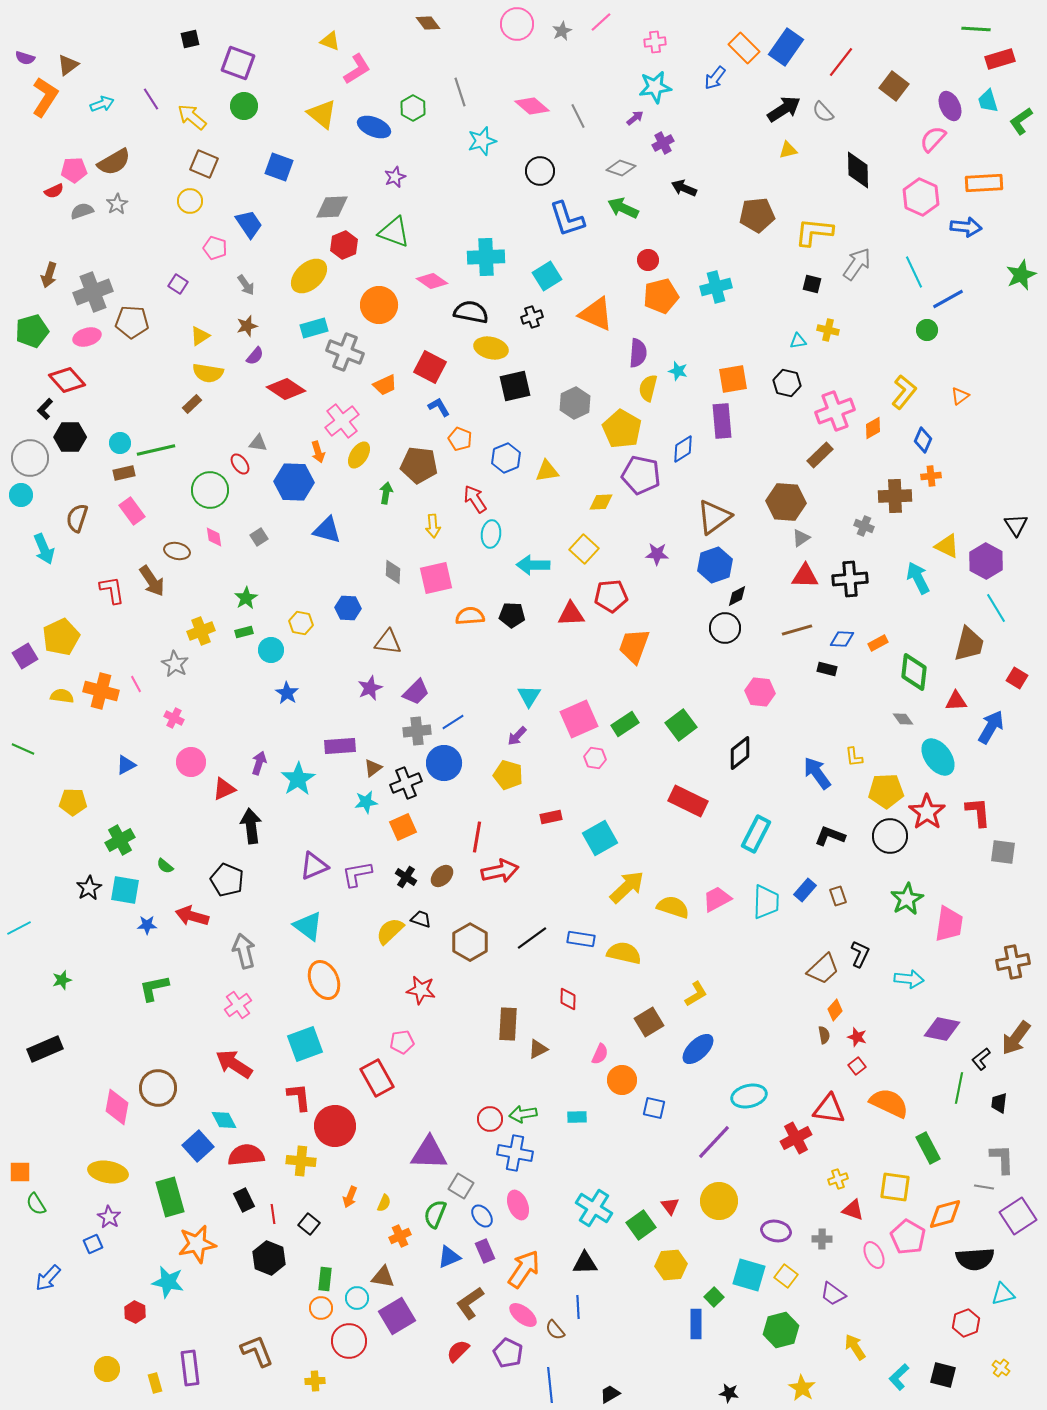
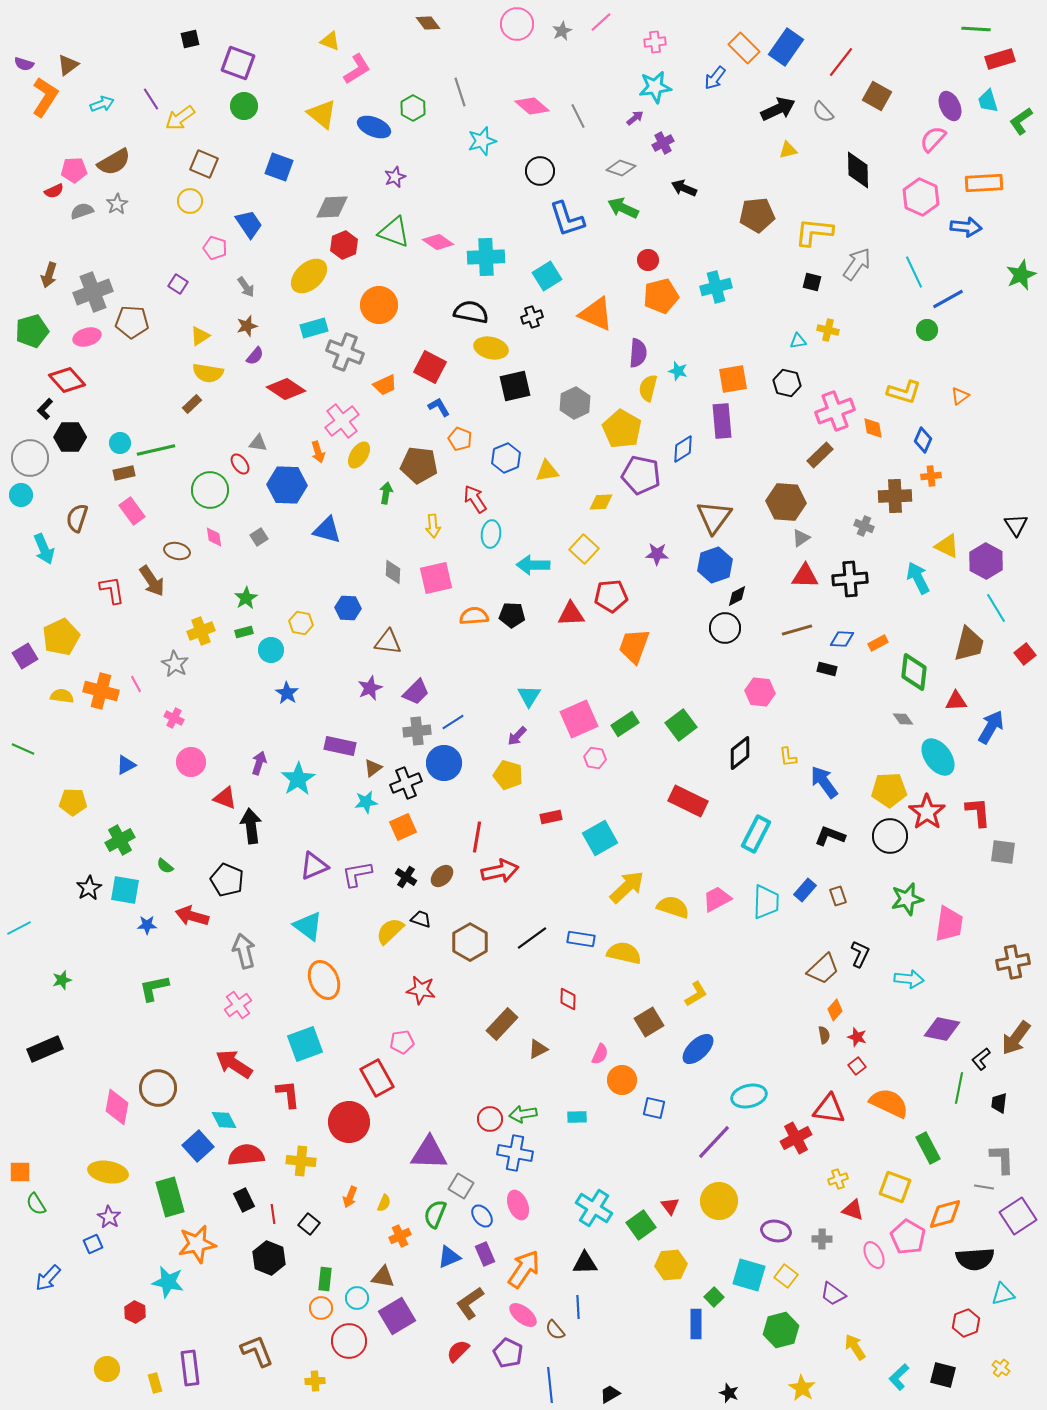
purple semicircle at (25, 58): moved 1 px left, 6 px down
brown square at (894, 86): moved 17 px left, 10 px down; rotated 8 degrees counterclockwise
black arrow at (784, 109): moved 6 px left; rotated 8 degrees clockwise
yellow arrow at (192, 117): moved 12 px left, 1 px down; rotated 76 degrees counterclockwise
pink diamond at (432, 281): moved 6 px right, 39 px up
black square at (812, 284): moved 2 px up
gray arrow at (246, 285): moved 2 px down
yellow L-shape at (904, 392): rotated 68 degrees clockwise
orange diamond at (873, 428): rotated 70 degrees counterclockwise
blue hexagon at (294, 482): moved 7 px left, 3 px down
brown triangle at (714, 517): rotated 18 degrees counterclockwise
orange semicircle at (470, 616): moved 4 px right
red square at (1017, 678): moved 8 px right, 24 px up; rotated 20 degrees clockwise
purple rectangle at (340, 746): rotated 16 degrees clockwise
yellow L-shape at (854, 757): moved 66 px left
blue arrow at (817, 773): moved 7 px right, 9 px down
red triangle at (224, 789): moved 1 px right, 9 px down; rotated 45 degrees clockwise
yellow pentagon at (886, 791): moved 3 px right, 1 px up
green star at (907, 899): rotated 16 degrees clockwise
brown rectangle at (508, 1024): moved 6 px left; rotated 40 degrees clockwise
red L-shape at (299, 1097): moved 11 px left, 3 px up
red circle at (335, 1126): moved 14 px right, 4 px up
yellow square at (895, 1187): rotated 12 degrees clockwise
purple rectangle at (485, 1251): moved 3 px down
black star at (729, 1393): rotated 12 degrees clockwise
